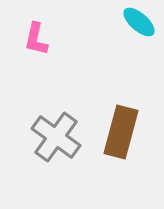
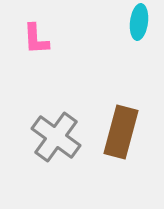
cyan ellipse: rotated 56 degrees clockwise
pink L-shape: rotated 16 degrees counterclockwise
